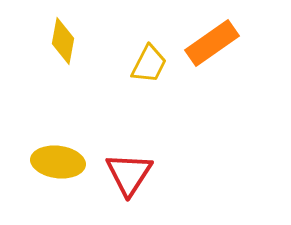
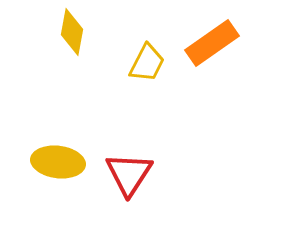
yellow diamond: moved 9 px right, 9 px up
yellow trapezoid: moved 2 px left, 1 px up
